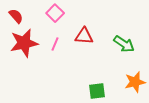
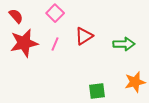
red triangle: rotated 36 degrees counterclockwise
green arrow: rotated 35 degrees counterclockwise
